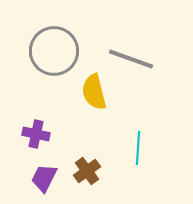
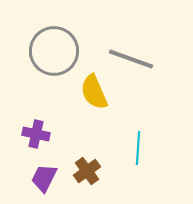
yellow semicircle: rotated 9 degrees counterclockwise
